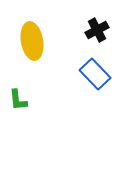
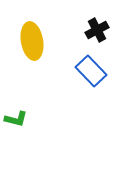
blue rectangle: moved 4 px left, 3 px up
green L-shape: moved 2 px left, 19 px down; rotated 70 degrees counterclockwise
